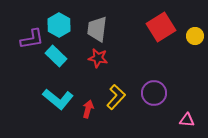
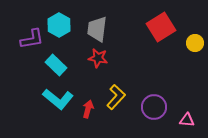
yellow circle: moved 7 px down
cyan rectangle: moved 9 px down
purple circle: moved 14 px down
